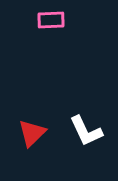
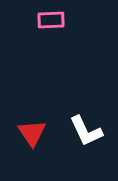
red triangle: rotated 20 degrees counterclockwise
